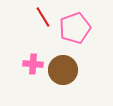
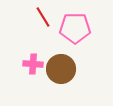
pink pentagon: rotated 20 degrees clockwise
brown circle: moved 2 px left, 1 px up
